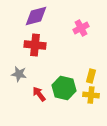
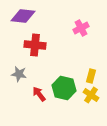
purple diamond: moved 13 px left; rotated 20 degrees clockwise
yellow cross: rotated 28 degrees clockwise
